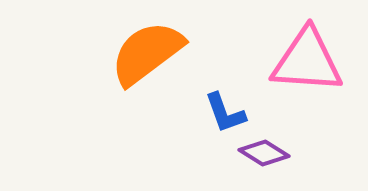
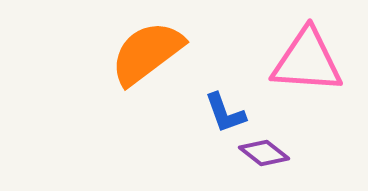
purple diamond: rotated 6 degrees clockwise
